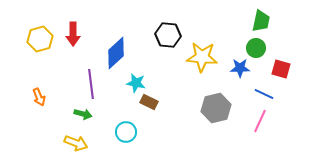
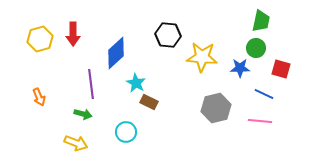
cyan star: rotated 18 degrees clockwise
pink line: rotated 70 degrees clockwise
